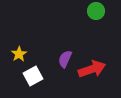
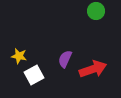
yellow star: moved 2 px down; rotated 28 degrees counterclockwise
red arrow: moved 1 px right
white square: moved 1 px right, 1 px up
